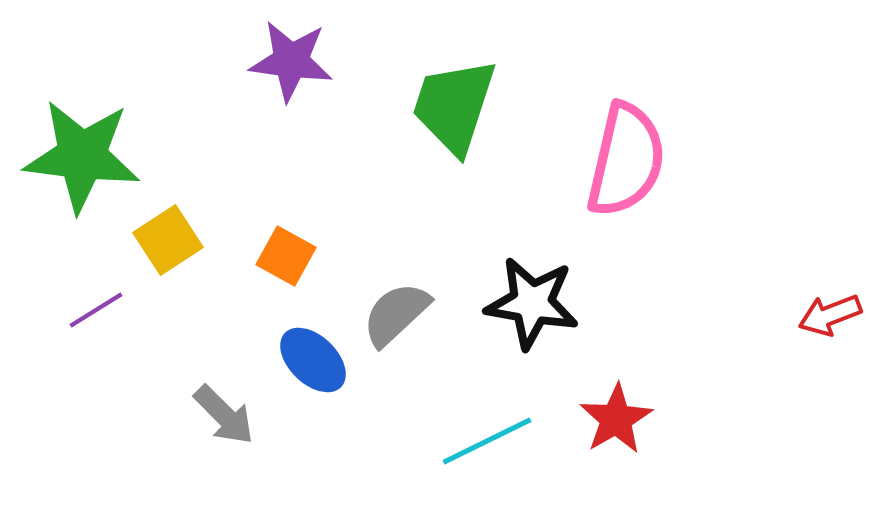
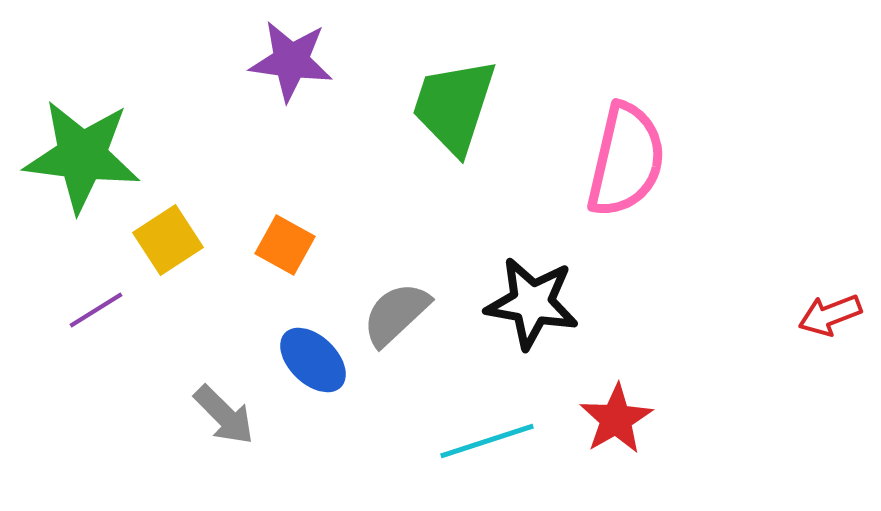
orange square: moved 1 px left, 11 px up
cyan line: rotated 8 degrees clockwise
